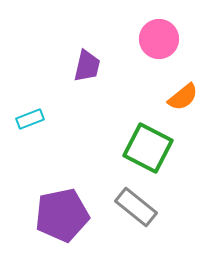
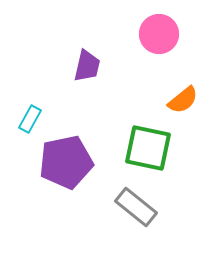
pink circle: moved 5 px up
orange semicircle: moved 3 px down
cyan rectangle: rotated 40 degrees counterclockwise
green square: rotated 15 degrees counterclockwise
purple pentagon: moved 4 px right, 53 px up
